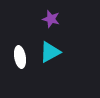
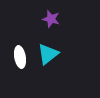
cyan triangle: moved 2 px left, 2 px down; rotated 10 degrees counterclockwise
